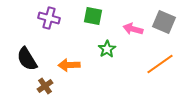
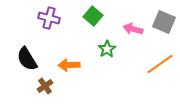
green square: rotated 30 degrees clockwise
